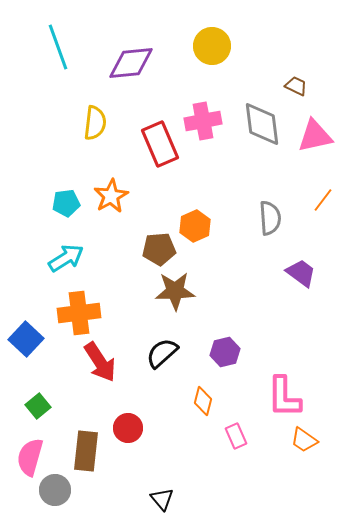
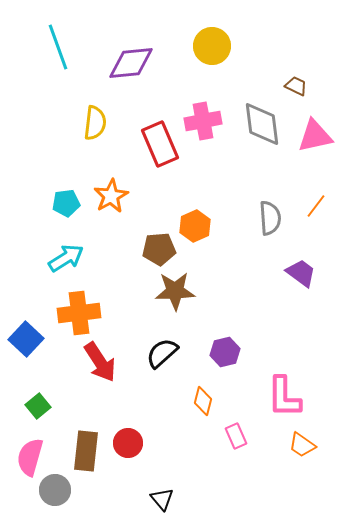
orange line: moved 7 px left, 6 px down
red circle: moved 15 px down
orange trapezoid: moved 2 px left, 5 px down
